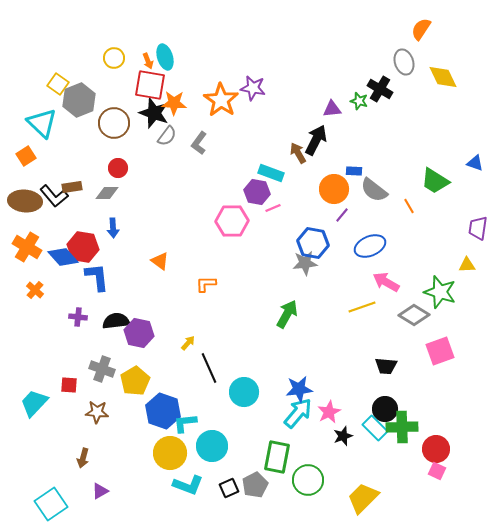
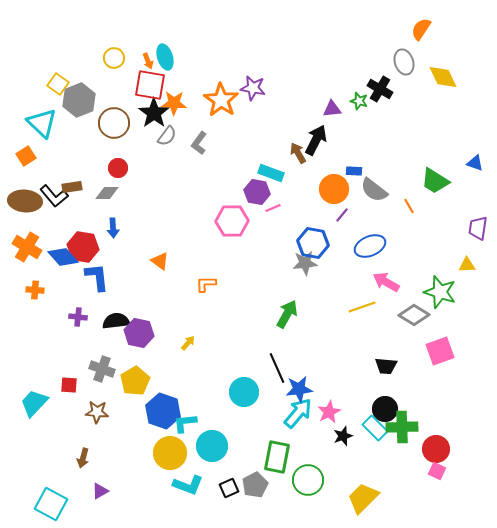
black star at (154, 113): rotated 16 degrees clockwise
orange cross at (35, 290): rotated 36 degrees counterclockwise
black line at (209, 368): moved 68 px right
cyan square at (51, 504): rotated 28 degrees counterclockwise
